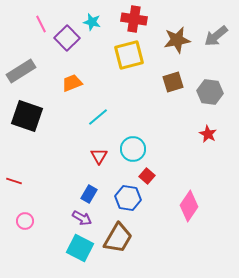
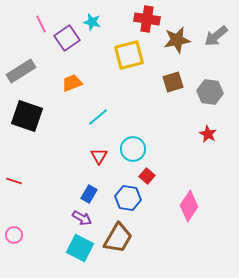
red cross: moved 13 px right
purple square: rotated 10 degrees clockwise
pink circle: moved 11 px left, 14 px down
